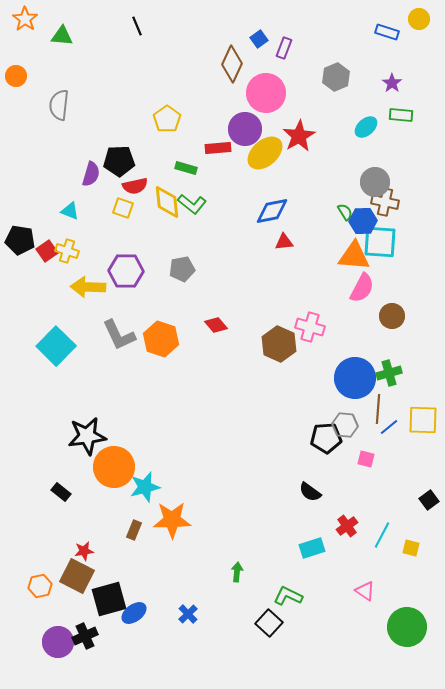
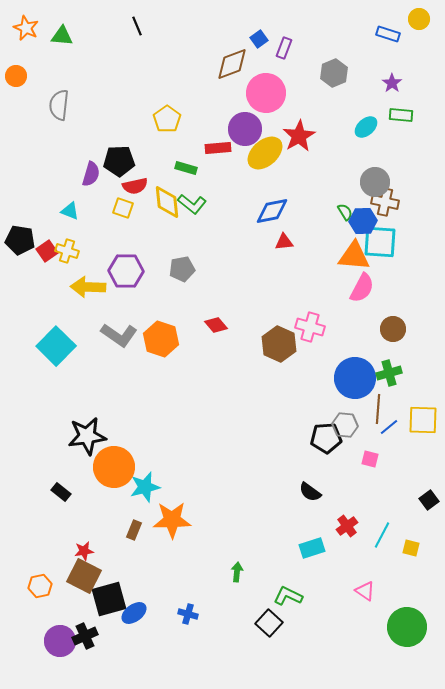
orange star at (25, 19): moved 1 px right, 9 px down; rotated 10 degrees counterclockwise
blue rectangle at (387, 32): moved 1 px right, 2 px down
brown diamond at (232, 64): rotated 45 degrees clockwise
gray hexagon at (336, 77): moved 2 px left, 4 px up
brown circle at (392, 316): moved 1 px right, 13 px down
gray L-shape at (119, 335): rotated 30 degrees counterclockwise
pink square at (366, 459): moved 4 px right
brown square at (77, 576): moved 7 px right
blue cross at (188, 614): rotated 30 degrees counterclockwise
purple circle at (58, 642): moved 2 px right, 1 px up
